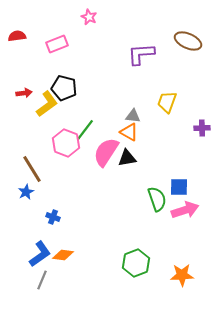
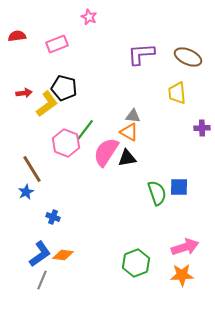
brown ellipse: moved 16 px down
yellow trapezoid: moved 10 px right, 9 px up; rotated 25 degrees counterclockwise
green semicircle: moved 6 px up
pink arrow: moved 37 px down
